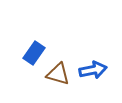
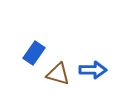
blue arrow: rotated 12 degrees clockwise
